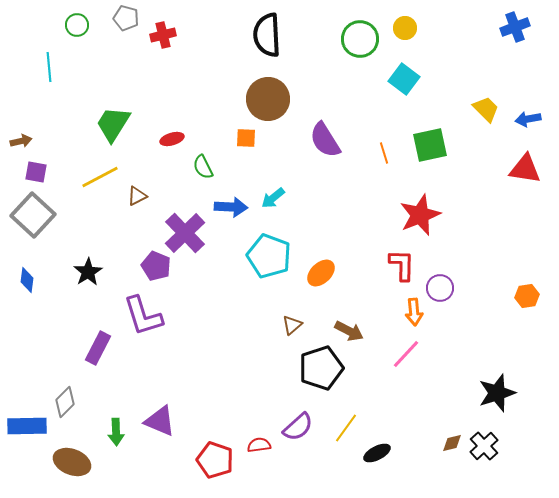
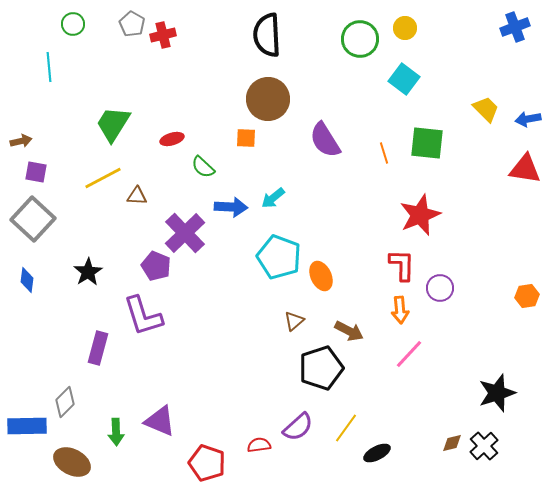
gray pentagon at (126, 18): moved 6 px right, 6 px down; rotated 15 degrees clockwise
green circle at (77, 25): moved 4 px left, 1 px up
green square at (430, 145): moved 3 px left, 2 px up; rotated 18 degrees clockwise
green semicircle at (203, 167): rotated 20 degrees counterclockwise
yellow line at (100, 177): moved 3 px right, 1 px down
brown triangle at (137, 196): rotated 30 degrees clockwise
gray square at (33, 215): moved 4 px down
cyan pentagon at (269, 256): moved 10 px right, 1 px down
orange ellipse at (321, 273): moved 3 px down; rotated 72 degrees counterclockwise
orange arrow at (414, 312): moved 14 px left, 2 px up
brown triangle at (292, 325): moved 2 px right, 4 px up
purple rectangle at (98, 348): rotated 12 degrees counterclockwise
pink line at (406, 354): moved 3 px right
red pentagon at (215, 460): moved 8 px left, 3 px down
brown ellipse at (72, 462): rotated 6 degrees clockwise
